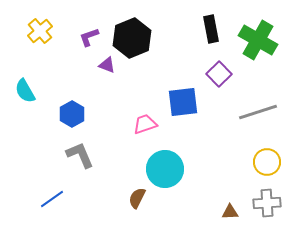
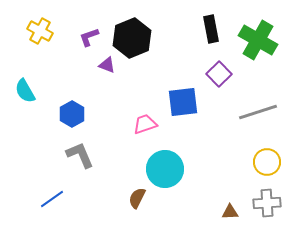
yellow cross: rotated 20 degrees counterclockwise
